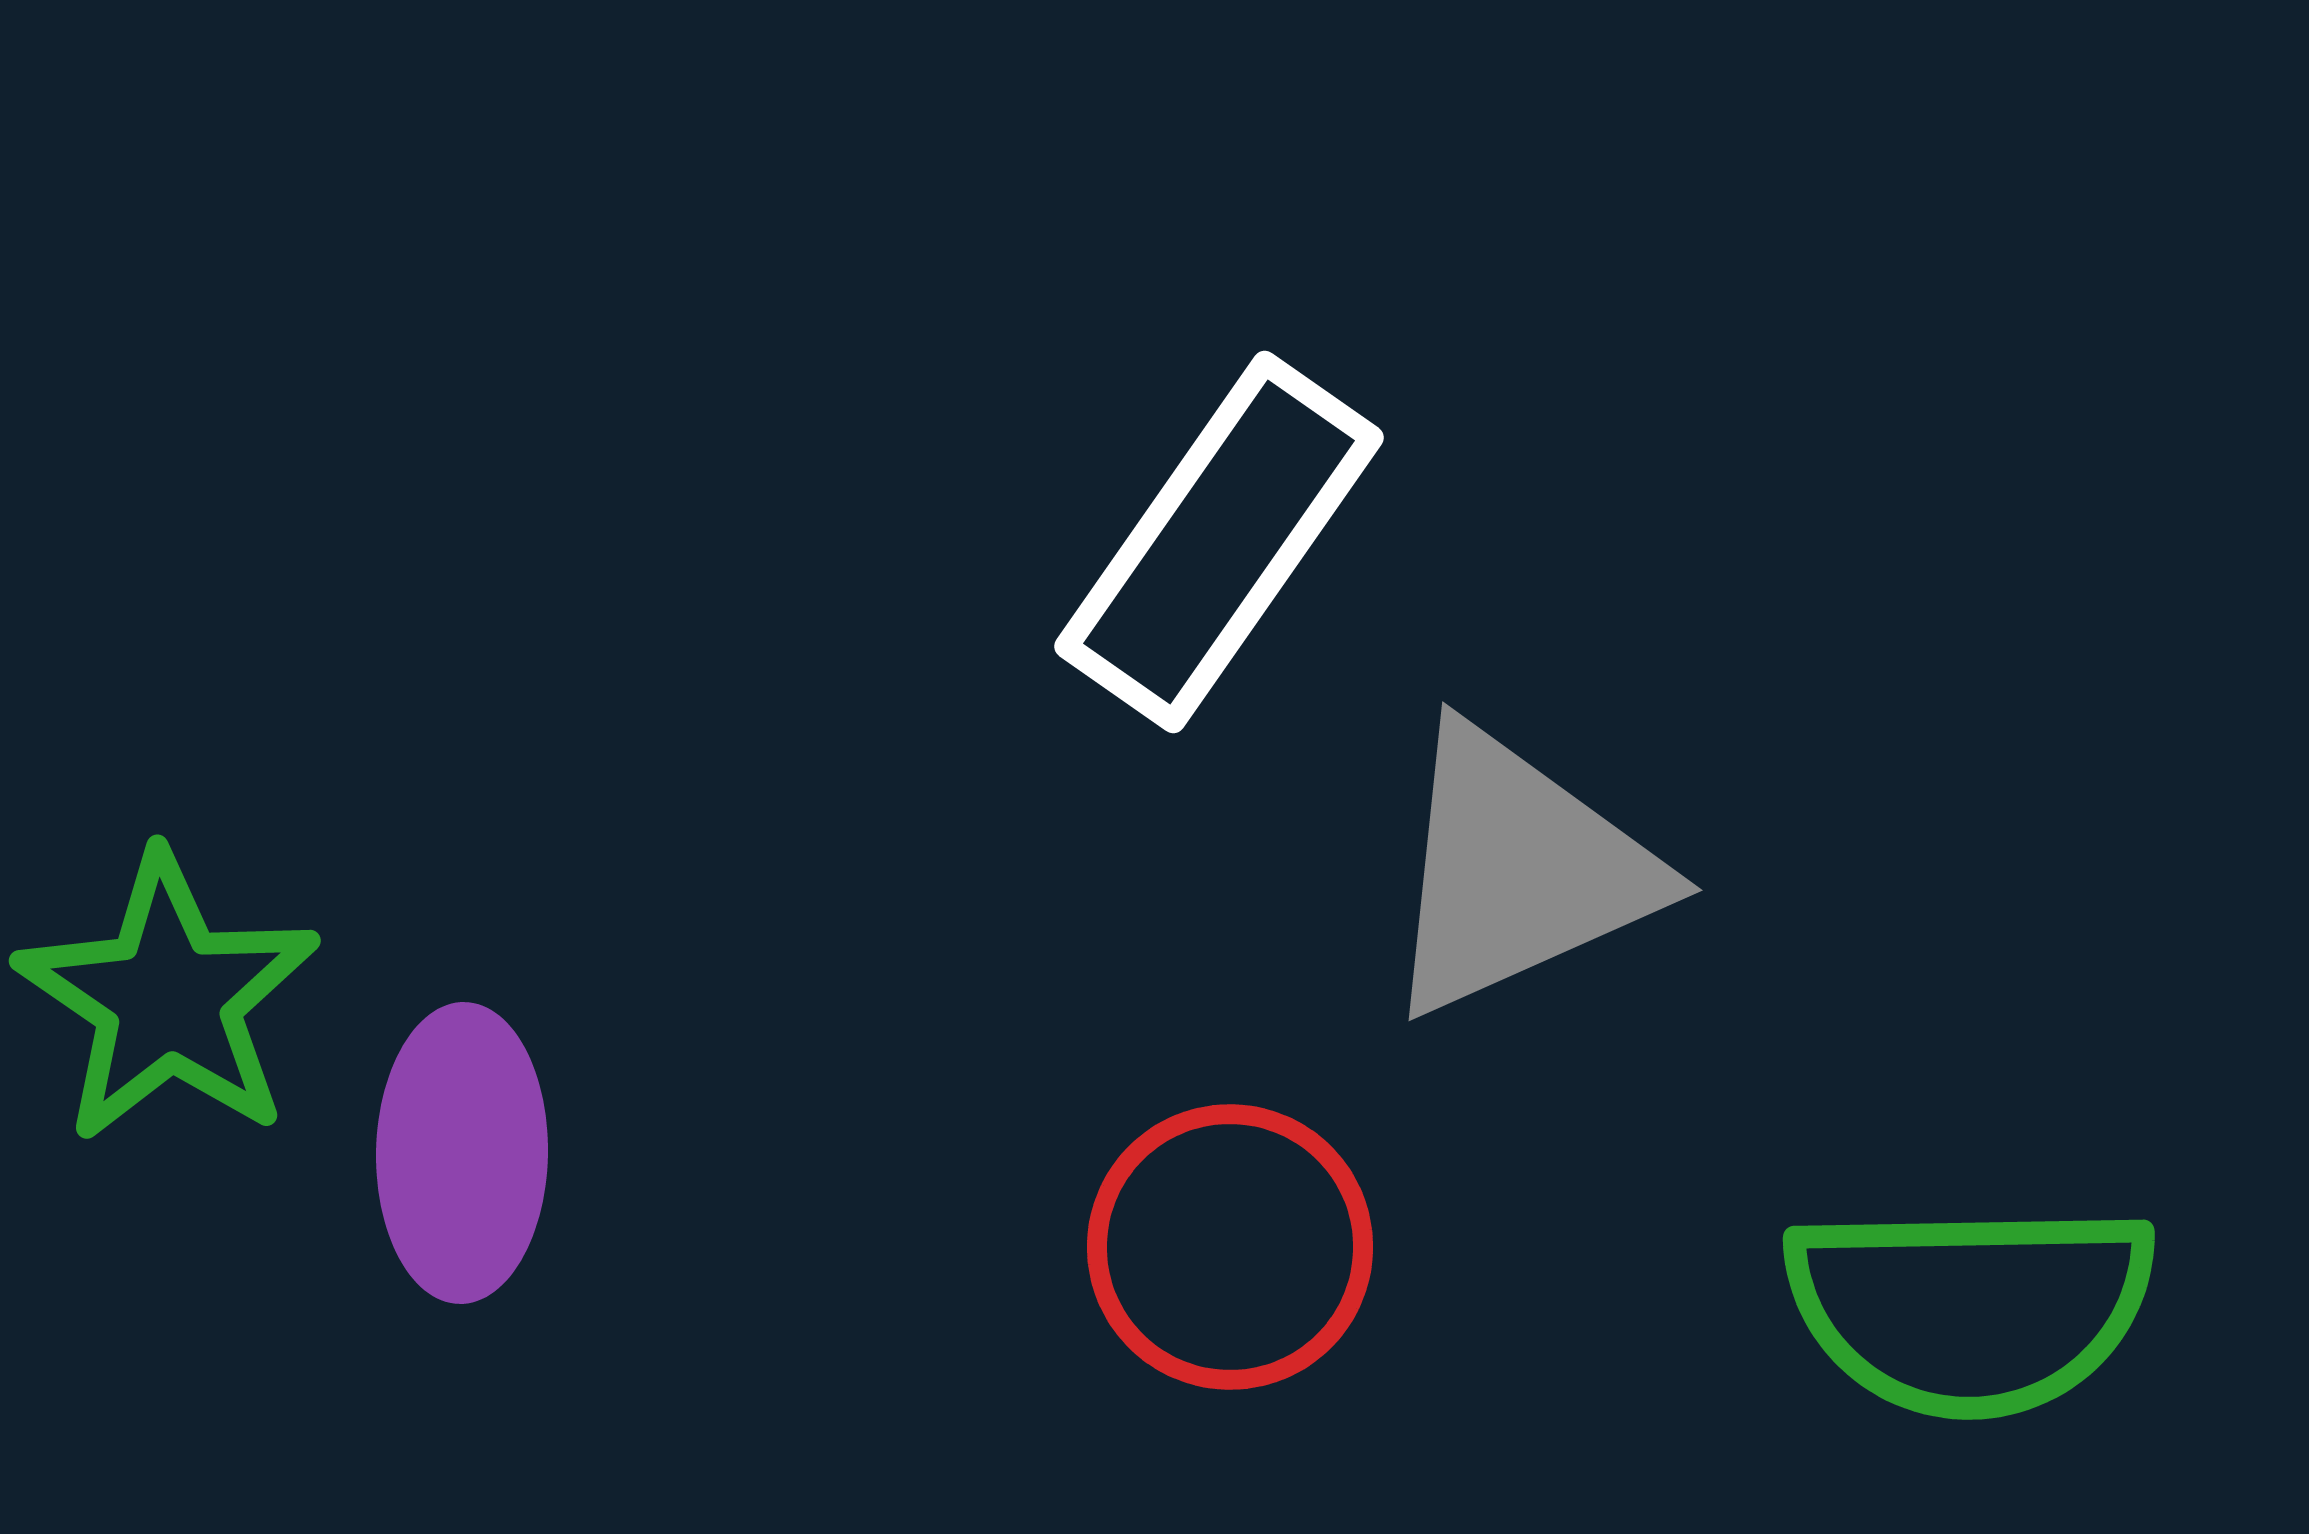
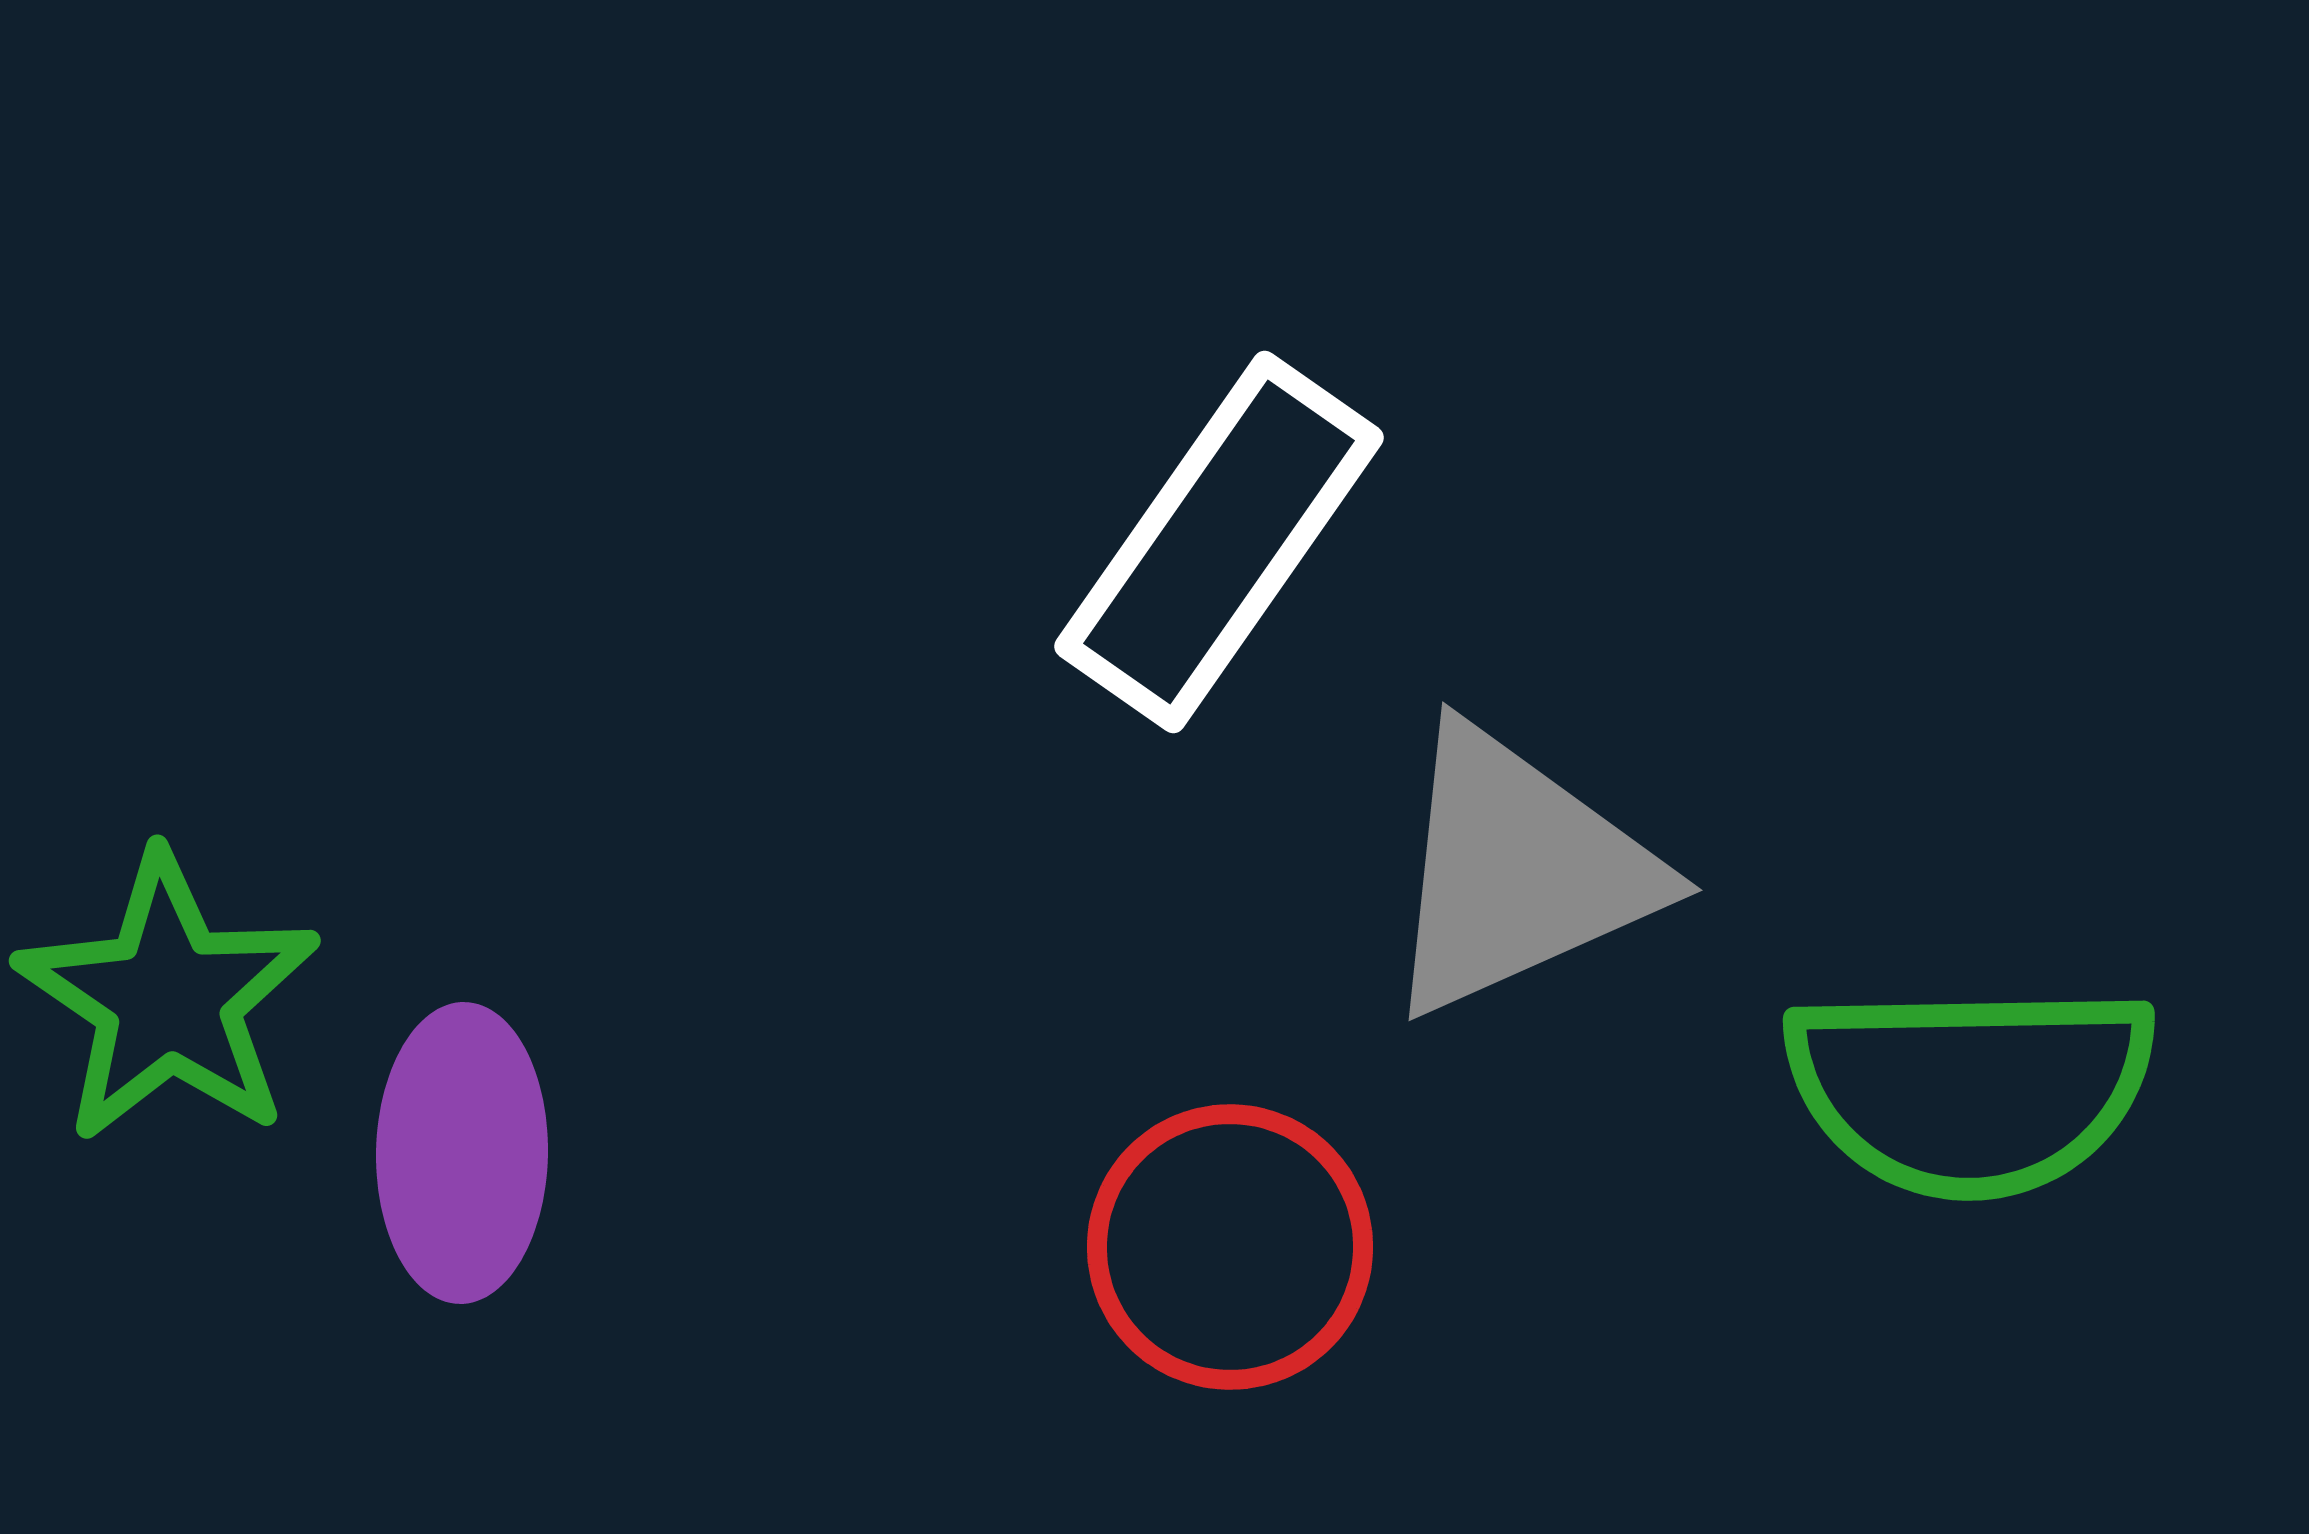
green semicircle: moved 219 px up
